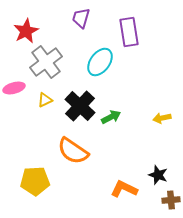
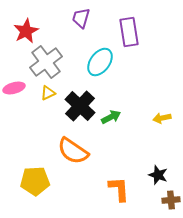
yellow triangle: moved 3 px right, 7 px up
orange L-shape: moved 5 px left; rotated 60 degrees clockwise
